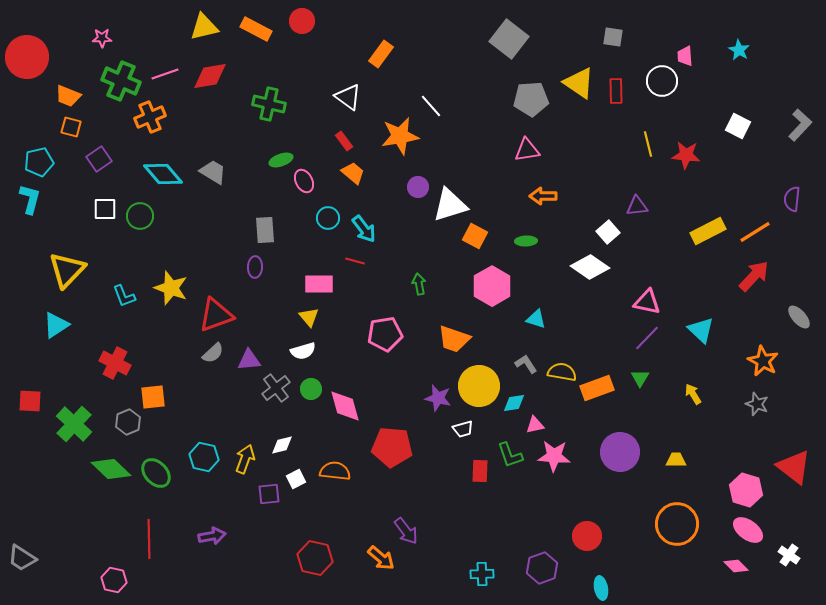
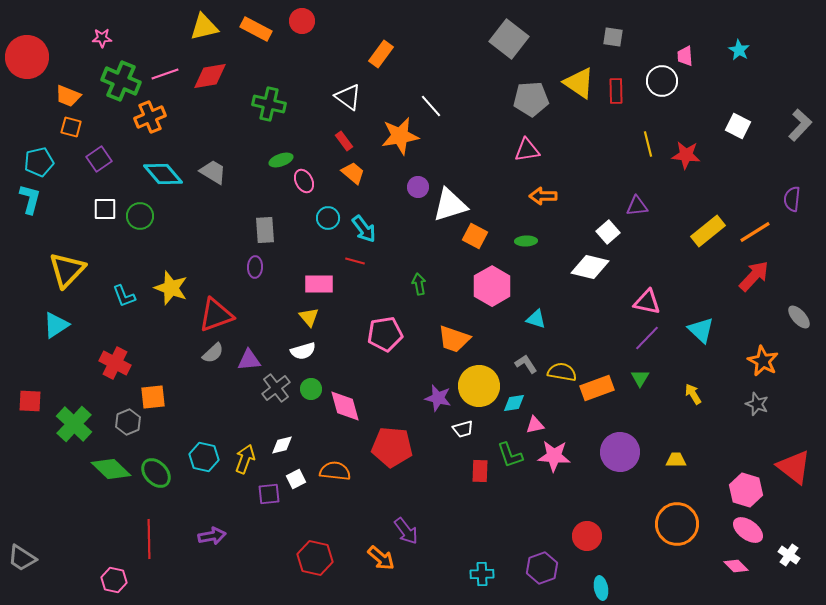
yellow rectangle at (708, 231): rotated 12 degrees counterclockwise
white diamond at (590, 267): rotated 21 degrees counterclockwise
